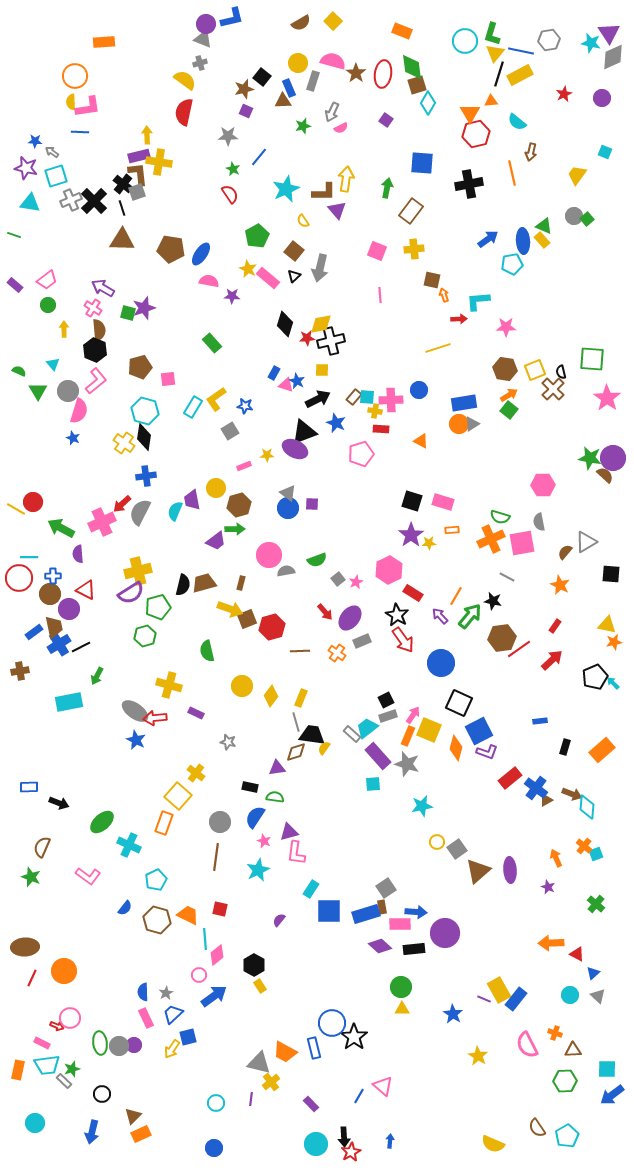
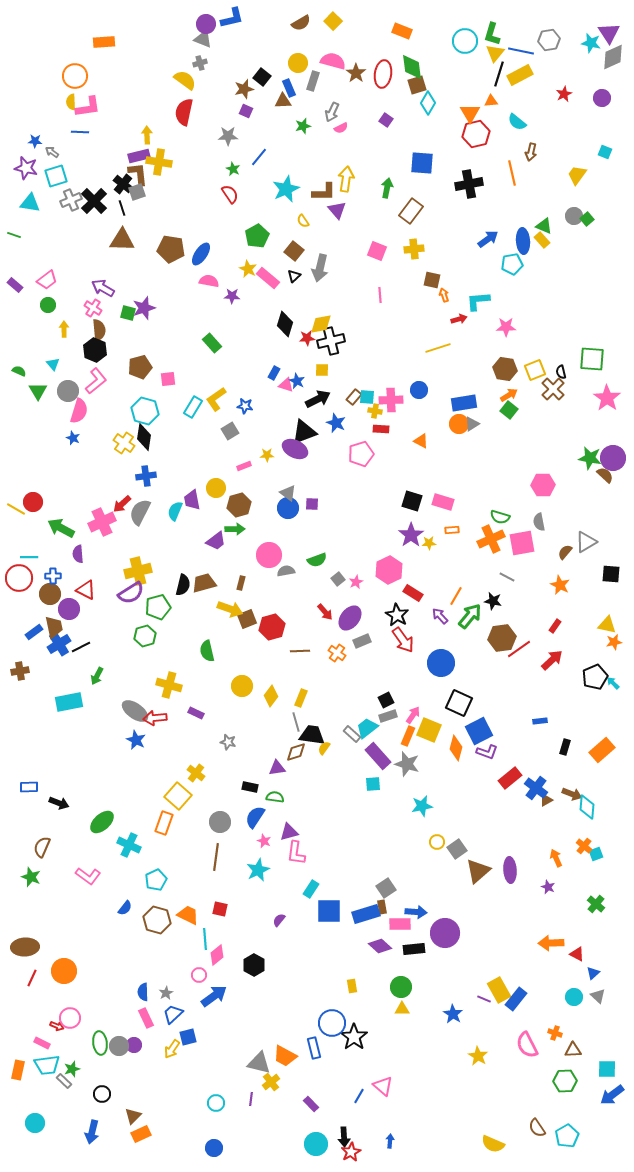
red arrow at (459, 319): rotated 14 degrees counterclockwise
yellow rectangle at (260, 986): moved 92 px right; rotated 24 degrees clockwise
cyan circle at (570, 995): moved 4 px right, 2 px down
orange trapezoid at (285, 1052): moved 4 px down
